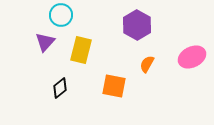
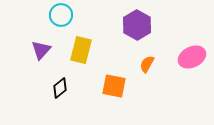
purple triangle: moved 4 px left, 8 px down
